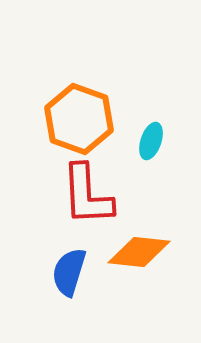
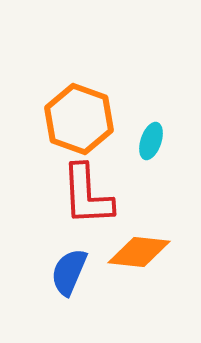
blue semicircle: rotated 6 degrees clockwise
